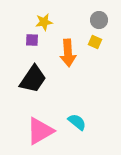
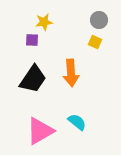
orange arrow: moved 3 px right, 20 px down
